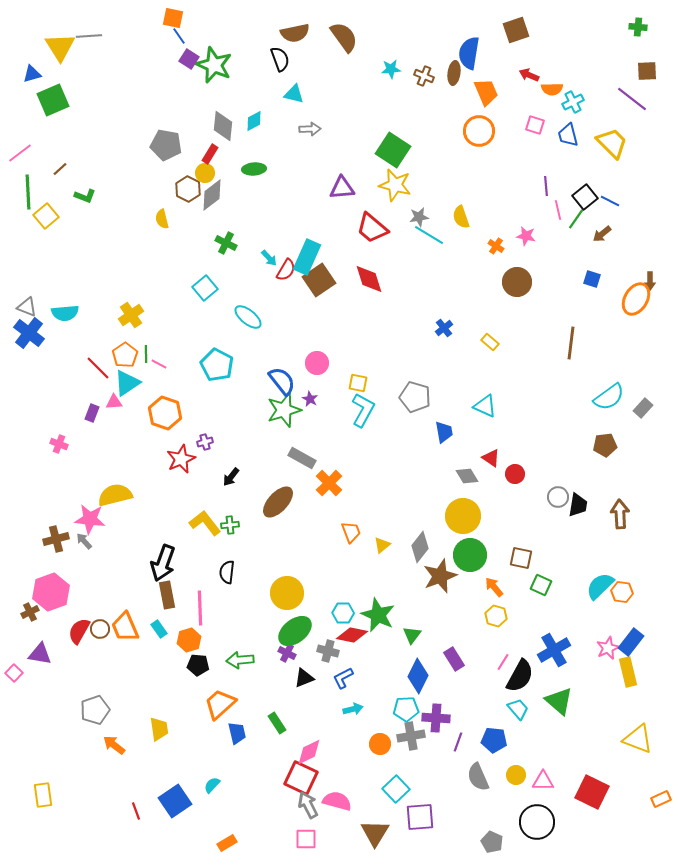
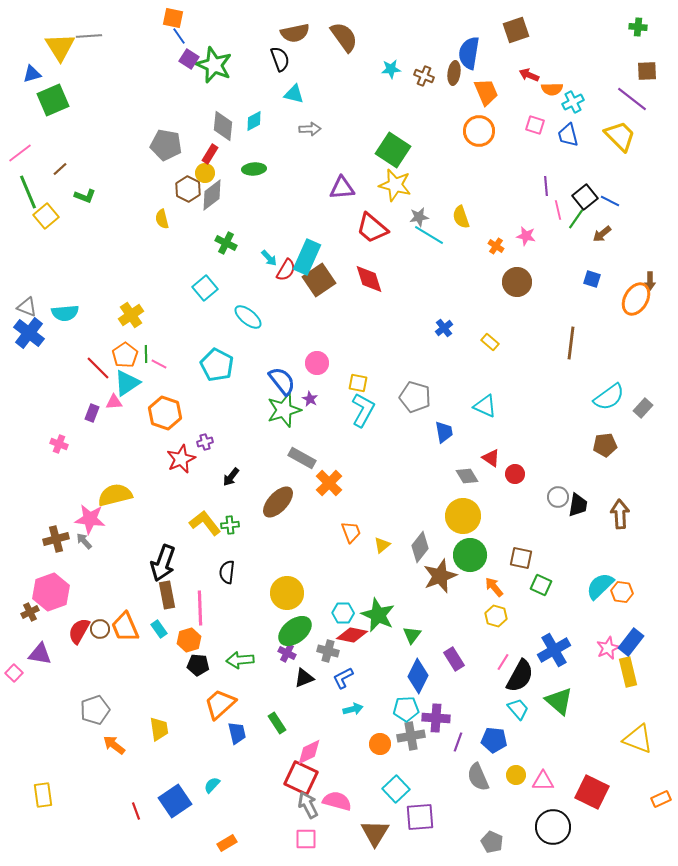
yellow trapezoid at (612, 143): moved 8 px right, 7 px up
green line at (28, 192): rotated 20 degrees counterclockwise
black circle at (537, 822): moved 16 px right, 5 px down
